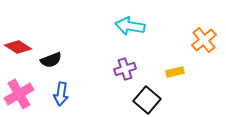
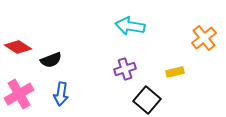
orange cross: moved 2 px up
